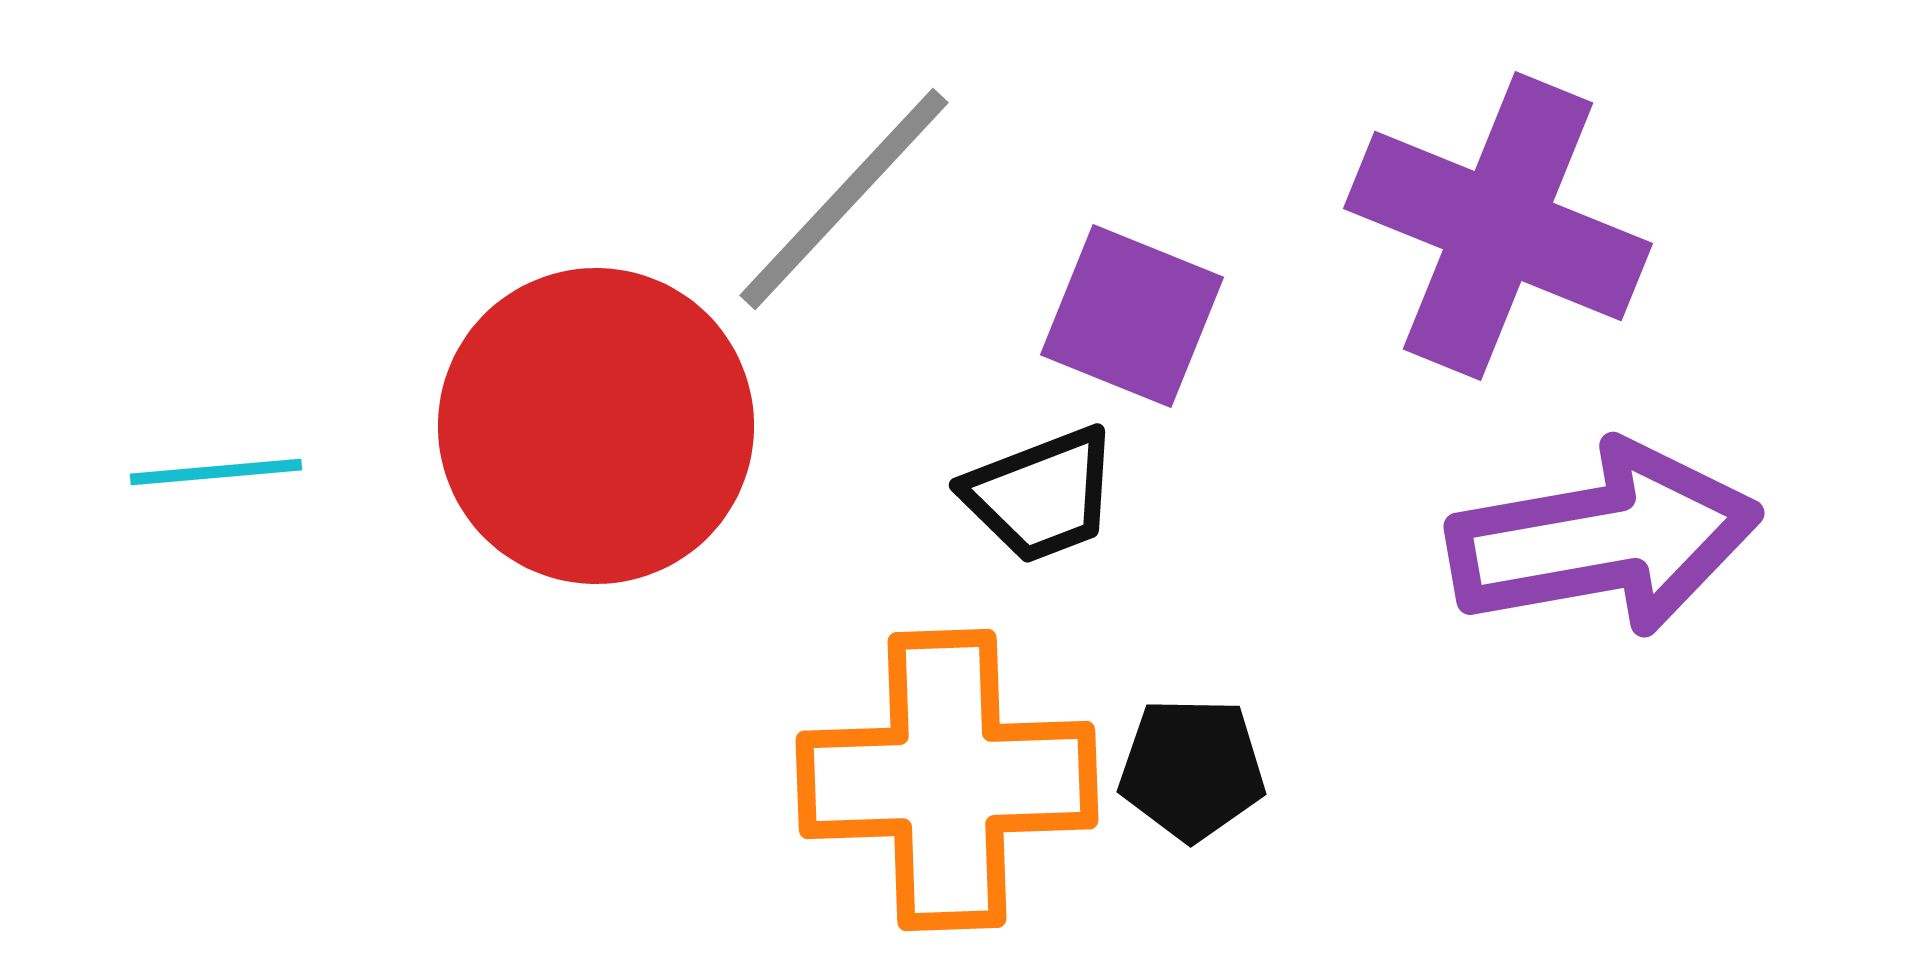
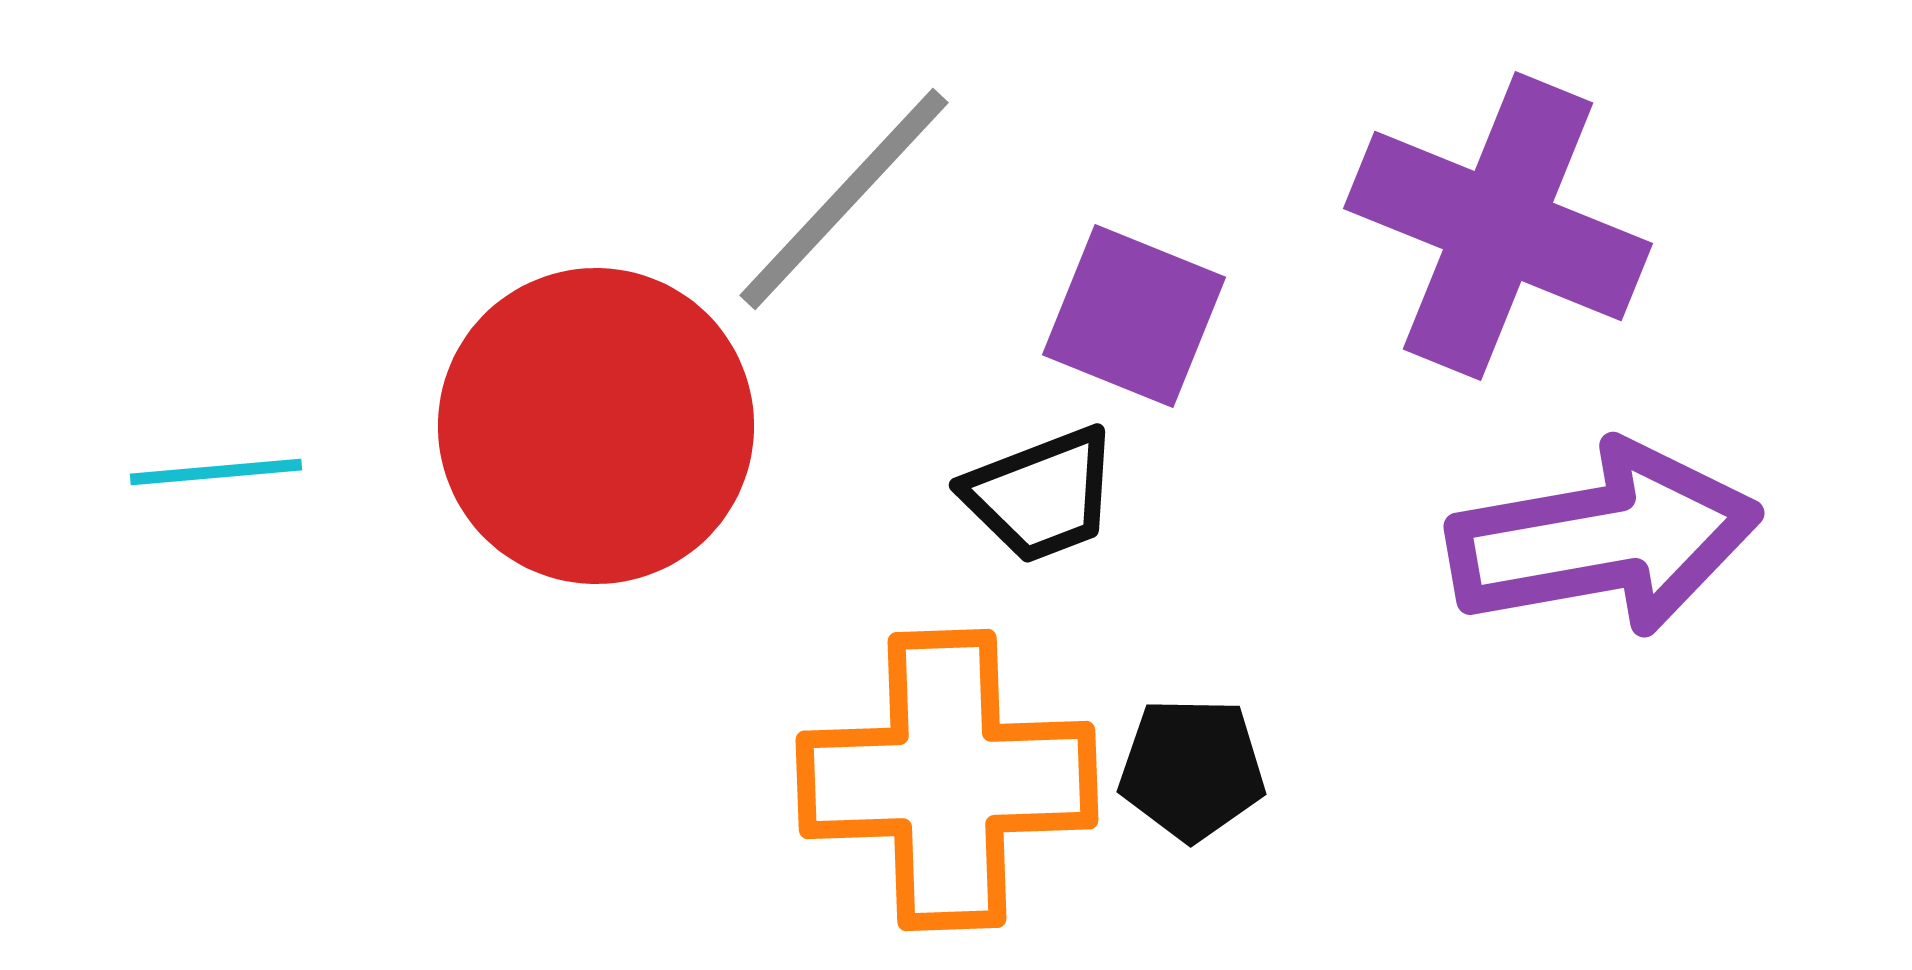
purple square: moved 2 px right
